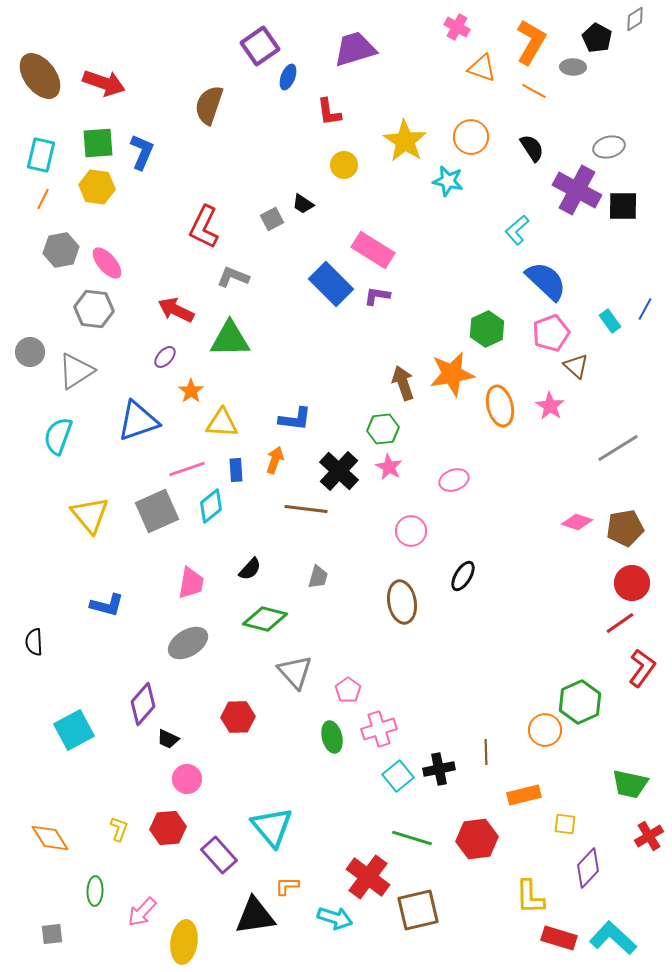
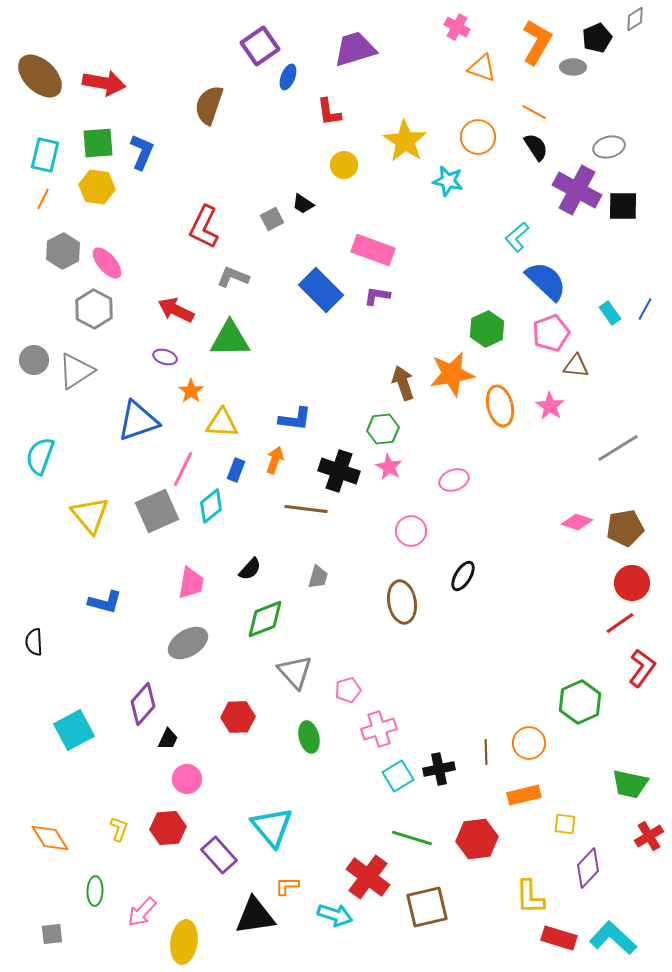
black pentagon at (597, 38): rotated 20 degrees clockwise
orange L-shape at (531, 42): moved 6 px right
brown ellipse at (40, 76): rotated 9 degrees counterclockwise
red arrow at (104, 83): rotated 9 degrees counterclockwise
orange line at (534, 91): moved 21 px down
orange circle at (471, 137): moved 7 px right
black semicircle at (532, 148): moved 4 px right, 1 px up
cyan rectangle at (41, 155): moved 4 px right
cyan L-shape at (517, 230): moved 7 px down
gray hexagon at (61, 250): moved 2 px right, 1 px down; rotated 16 degrees counterclockwise
pink rectangle at (373, 250): rotated 12 degrees counterclockwise
blue rectangle at (331, 284): moved 10 px left, 6 px down
gray hexagon at (94, 309): rotated 21 degrees clockwise
cyan rectangle at (610, 321): moved 8 px up
gray circle at (30, 352): moved 4 px right, 8 px down
purple ellipse at (165, 357): rotated 65 degrees clockwise
brown triangle at (576, 366): rotated 36 degrees counterclockwise
cyan semicircle at (58, 436): moved 18 px left, 20 px down
pink line at (187, 469): moved 4 px left; rotated 45 degrees counterclockwise
blue rectangle at (236, 470): rotated 25 degrees clockwise
black cross at (339, 471): rotated 24 degrees counterclockwise
blue L-shape at (107, 605): moved 2 px left, 3 px up
green diamond at (265, 619): rotated 36 degrees counterclockwise
pink pentagon at (348, 690): rotated 20 degrees clockwise
orange circle at (545, 730): moved 16 px left, 13 px down
green ellipse at (332, 737): moved 23 px left
black trapezoid at (168, 739): rotated 90 degrees counterclockwise
cyan square at (398, 776): rotated 8 degrees clockwise
brown square at (418, 910): moved 9 px right, 3 px up
cyan arrow at (335, 918): moved 3 px up
